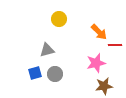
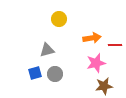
orange arrow: moved 7 px left, 6 px down; rotated 54 degrees counterclockwise
